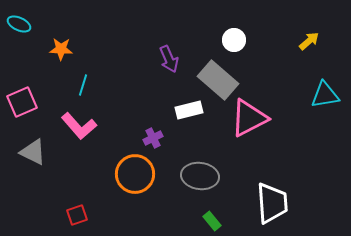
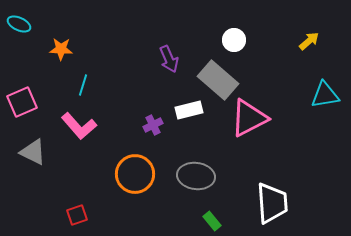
purple cross: moved 13 px up
gray ellipse: moved 4 px left
